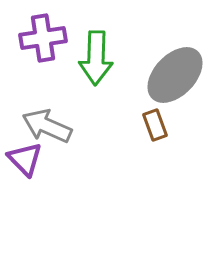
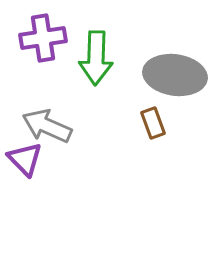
gray ellipse: rotated 54 degrees clockwise
brown rectangle: moved 2 px left, 2 px up
